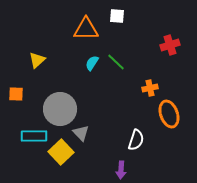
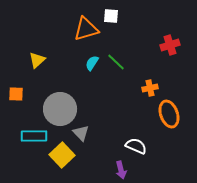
white square: moved 6 px left
orange triangle: rotated 16 degrees counterclockwise
white semicircle: moved 6 px down; rotated 85 degrees counterclockwise
yellow square: moved 1 px right, 3 px down
purple arrow: rotated 18 degrees counterclockwise
